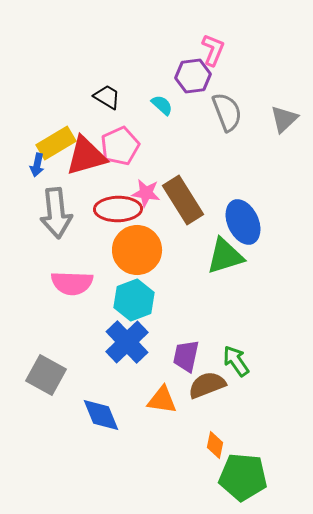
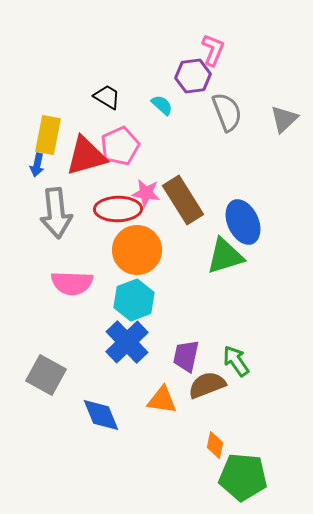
yellow rectangle: moved 8 px left, 8 px up; rotated 48 degrees counterclockwise
